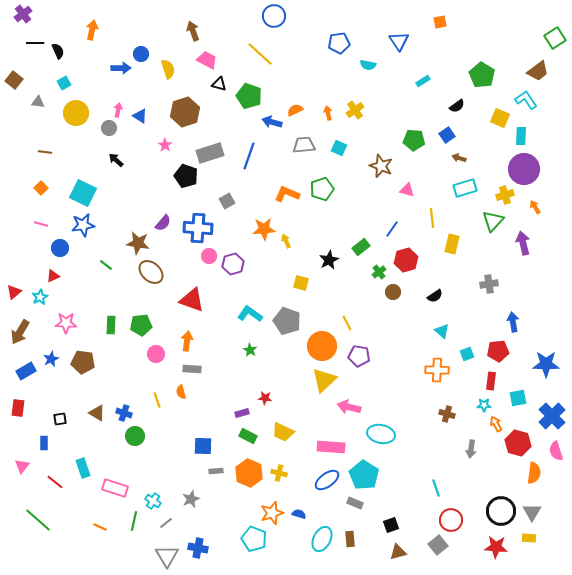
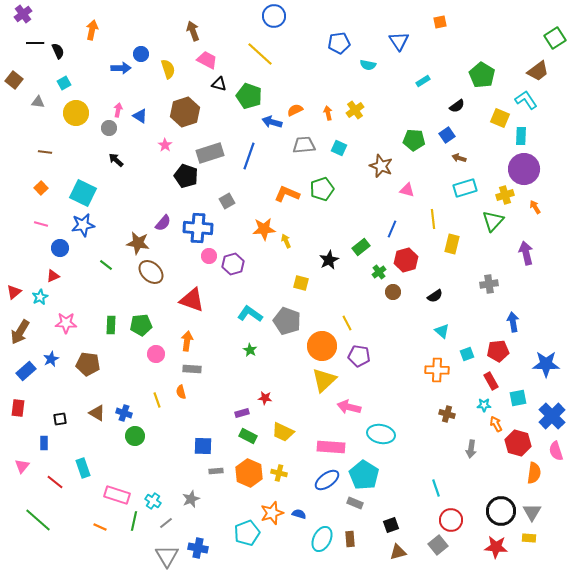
yellow line at (432, 218): moved 1 px right, 1 px down
blue line at (392, 229): rotated 12 degrees counterclockwise
purple arrow at (523, 243): moved 3 px right, 10 px down
brown pentagon at (83, 362): moved 5 px right, 2 px down
blue rectangle at (26, 371): rotated 12 degrees counterclockwise
red rectangle at (491, 381): rotated 36 degrees counterclockwise
pink rectangle at (115, 488): moved 2 px right, 7 px down
cyan pentagon at (254, 539): moved 7 px left, 6 px up; rotated 30 degrees clockwise
